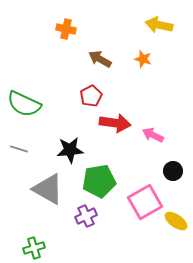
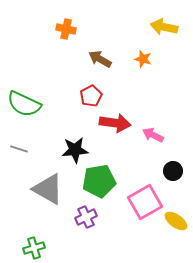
yellow arrow: moved 5 px right, 2 px down
black star: moved 5 px right
purple cross: moved 1 px down
